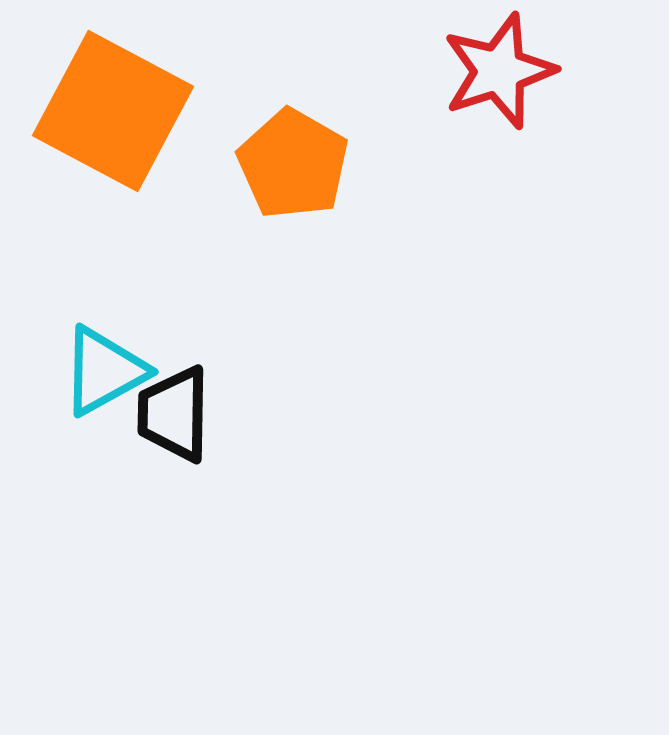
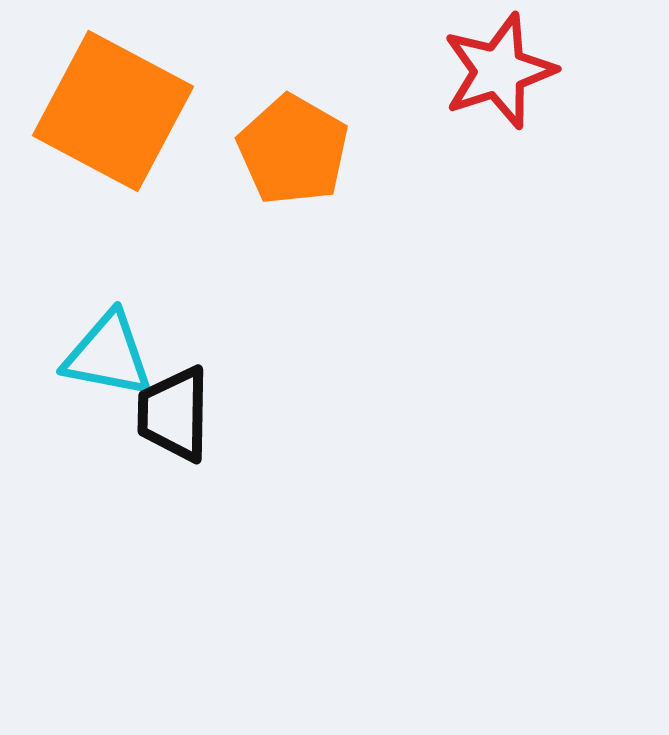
orange pentagon: moved 14 px up
cyan triangle: moved 4 px right, 16 px up; rotated 40 degrees clockwise
